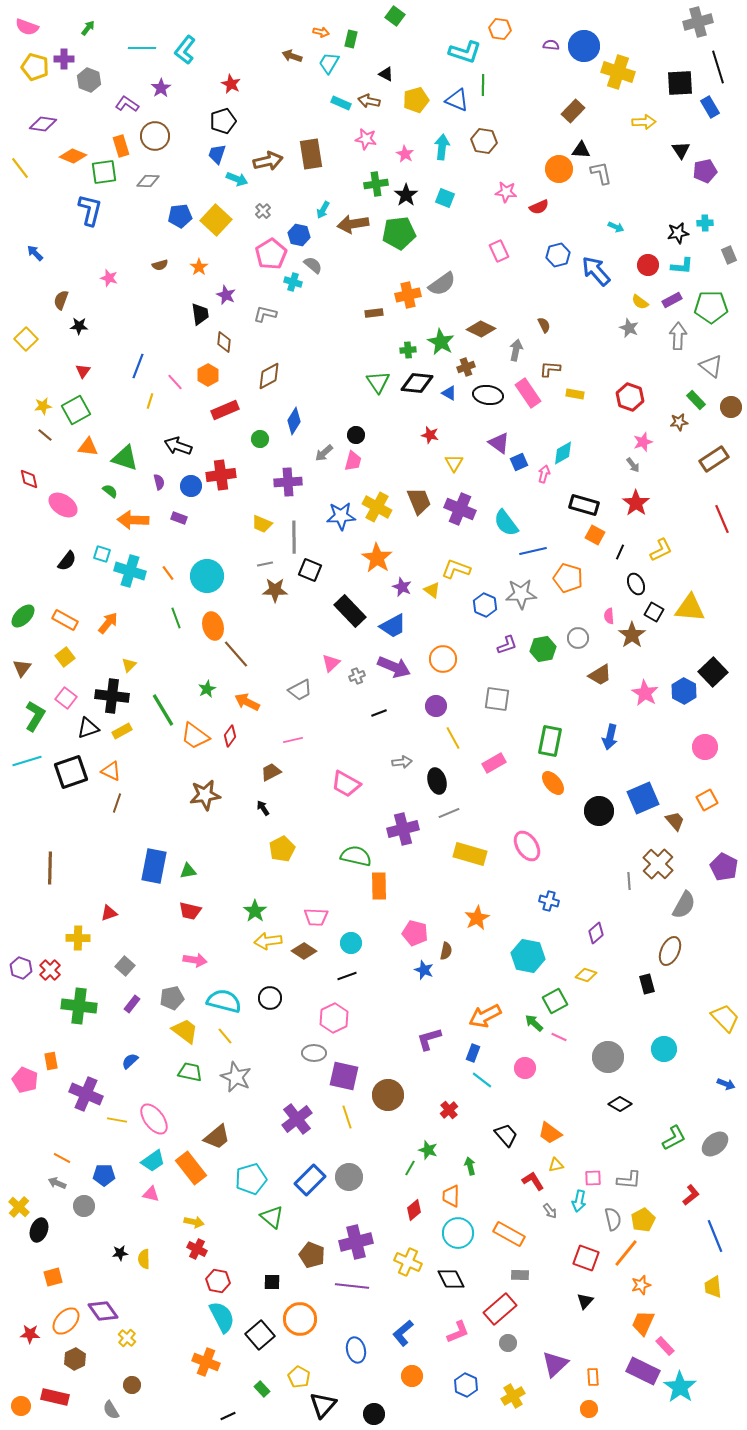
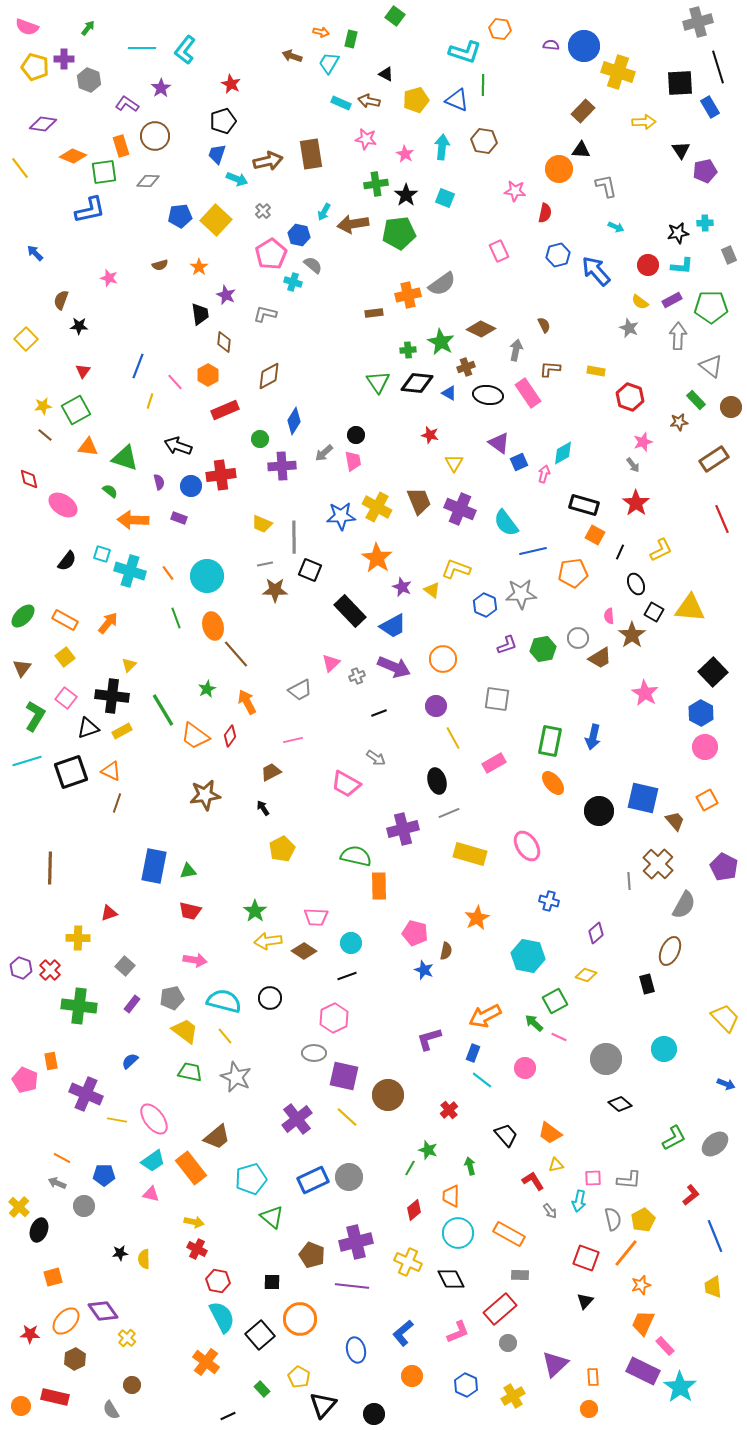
brown rectangle at (573, 111): moved 10 px right
gray L-shape at (601, 173): moved 5 px right, 13 px down
pink star at (506, 192): moved 9 px right, 1 px up
red semicircle at (539, 207): moved 6 px right, 6 px down; rotated 54 degrees counterclockwise
blue L-shape at (90, 210): rotated 64 degrees clockwise
cyan arrow at (323, 210): moved 1 px right, 2 px down
yellow rectangle at (575, 394): moved 21 px right, 23 px up
pink trapezoid at (353, 461): rotated 25 degrees counterclockwise
purple cross at (288, 482): moved 6 px left, 16 px up
orange pentagon at (568, 578): moved 5 px right, 5 px up; rotated 24 degrees counterclockwise
brown trapezoid at (600, 675): moved 17 px up
blue hexagon at (684, 691): moved 17 px right, 22 px down
orange arrow at (247, 702): rotated 35 degrees clockwise
blue arrow at (610, 737): moved 17 px left
gray arrow at (402, 762): moved 26 px left, 4 px up; rotated 42 degrees clockwise
blue square at (643, 798): rotated 36 degrees clockwise
gray circle at (608, 1057): moved 2 px left, 2 px down
black diamond at (620, 1104): rotated 10 degrees clockwise
yellow line at (347, 1117): rotated 30 degrees counterclockwise
blue rectangle at (310, 1180): moved 3 px right; rotated 20 degrees clockwise
orange cross at (206, 1362): rotated 16 degrees clockwise
